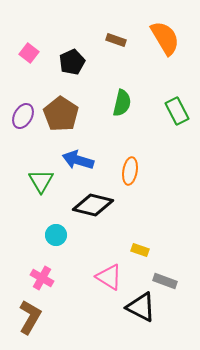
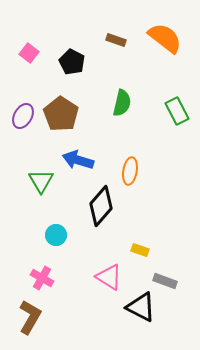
orange semicircle: rotated 21 degrees counterclockwise
black pentagon: rotated 20 degrees counterclockwise
black diamond: moved 8 px right, 1 px down; rotated 63 degrees counterclockwise
